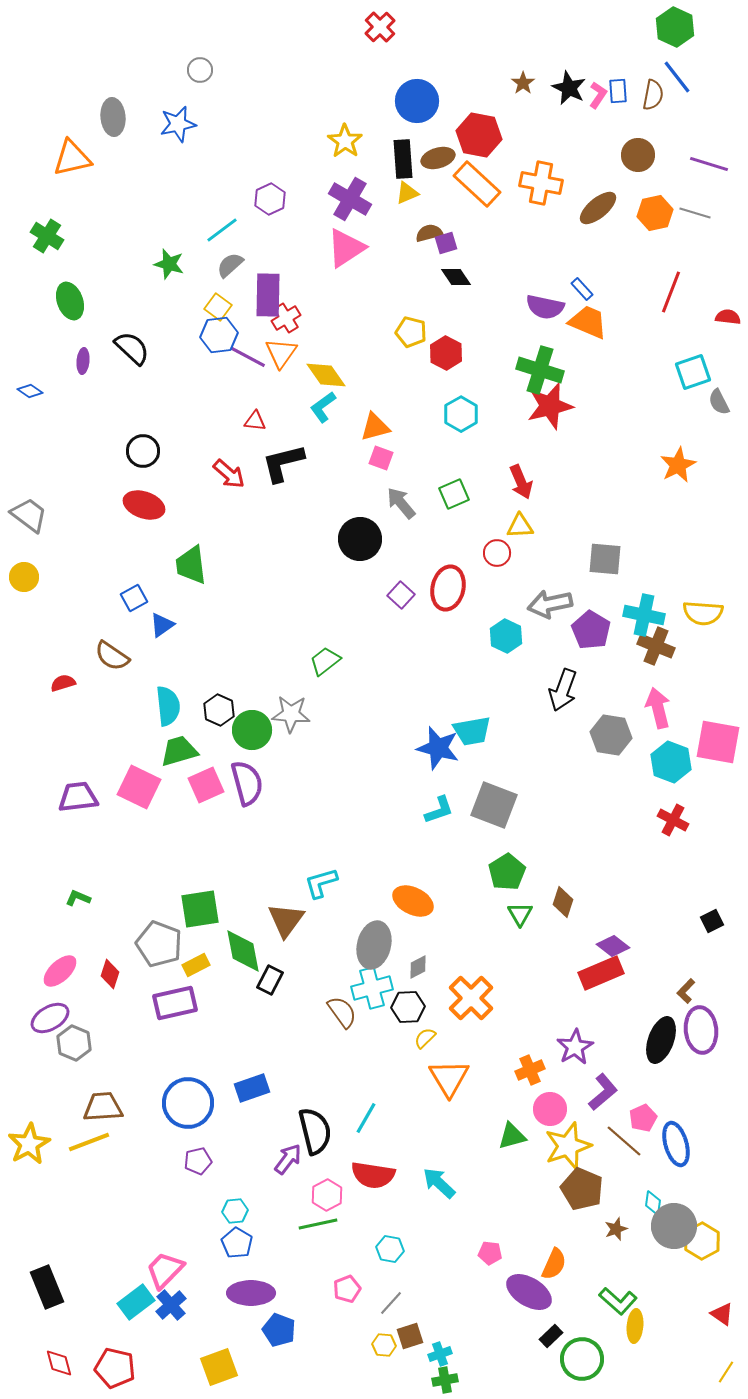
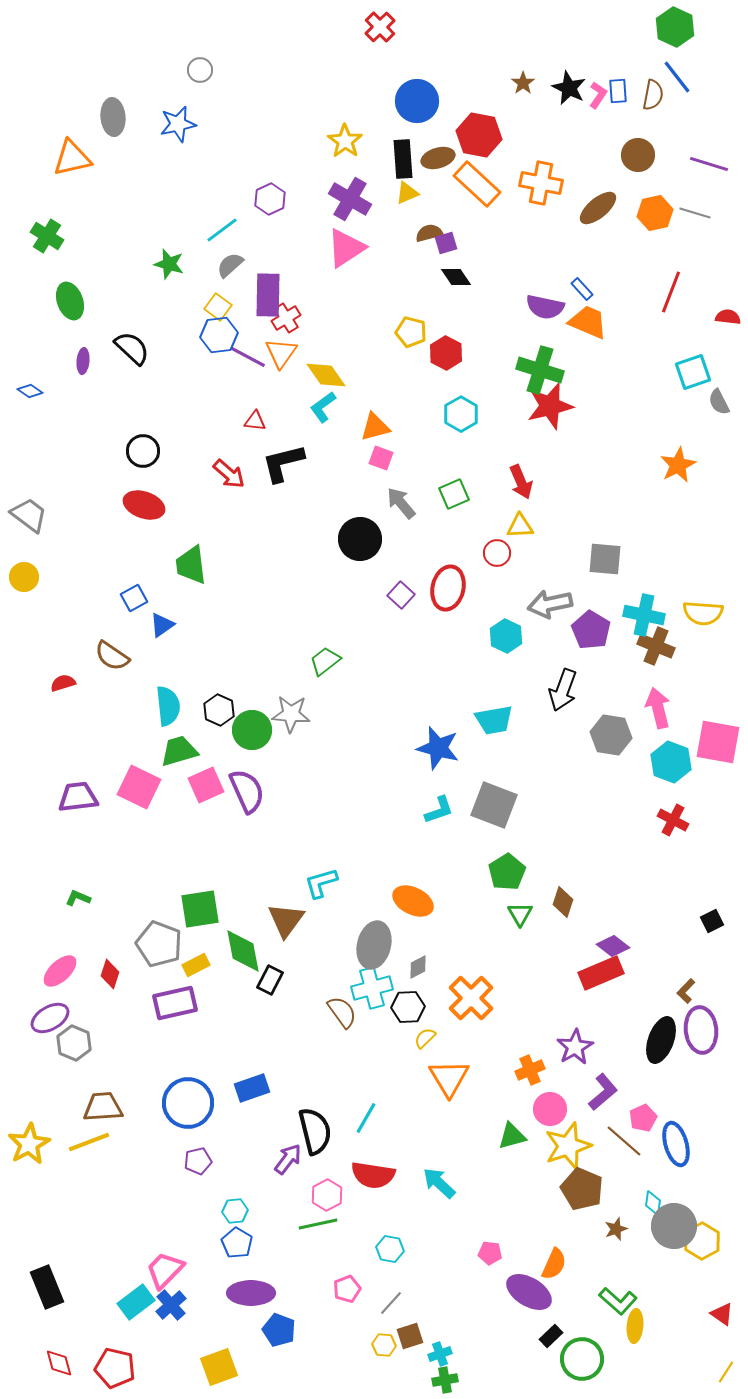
cyan trapezoid at (472, 731): moved 22 px right, 11 px up
purple semicircle at (247, 783): moved 8 px down; rotated 9 degrees counterclockwise
